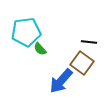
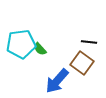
cyan pentagon: moved 5 px left, 12 px down
blue arrow: moved 4 px left
